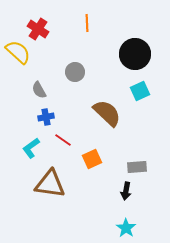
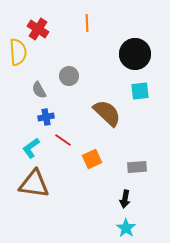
yellow semicircle: rotated 44 degrees clockwise
gray circle: moved 6 px left, 4 px down
cyan square: rotated 18 degrees clockwise
brown triangle: moved 16 px left
black arrow: moved 1 px left, 8 px down
